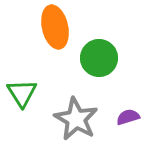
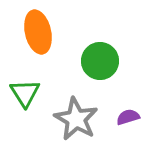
orange ellipse: moved 17 px left, 5 px down
green circle: moved 1 px right, 3 px down
green triangle: moved 3 px right
